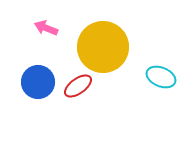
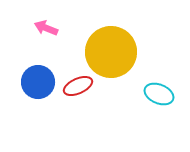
yellow circle: moved 8 px right, 5 px down
cyan ellipse: moved 2 px left, 17 px down
red ellipse: rotated 12 degrees clockwise
